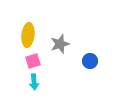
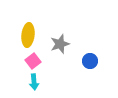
pink square: rotated 21 degrees counterclockwise
